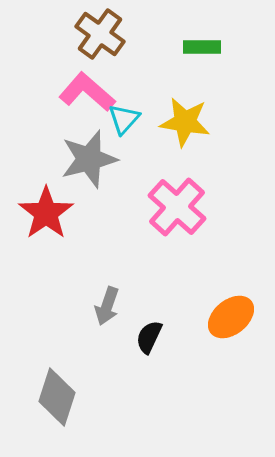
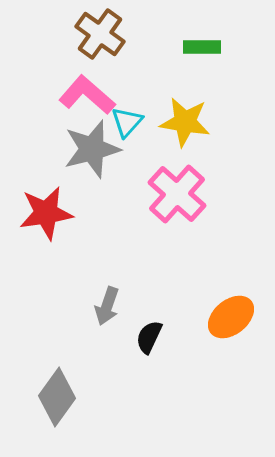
pink L-shape: moved 3 px down
cyan triangle: moved 3 px right, 3 px down
gray star: moved 3 px right, 10 px up
pink cross: moved 13 px up
red star: rotated 26 degrees clockwise
gray diamond: rotated 18 degrees clockwise
